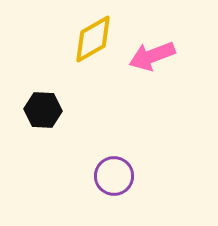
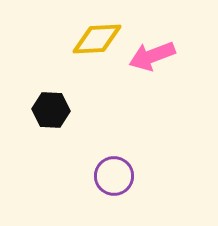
yellow diamond: moved 4 px right; rotated 27 degrees clockwise
black hexagon: moved 8 px right
